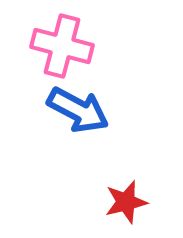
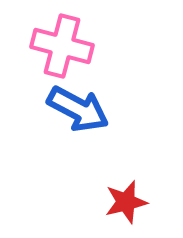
blue arrow: moved 1 px up
